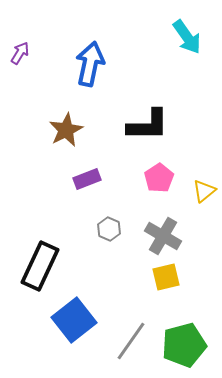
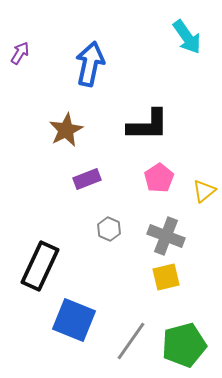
gray cross: moved 3 px right; rotated 9 degrees counterclockwise
blue square: rotated 30 degrees counterclockwise
